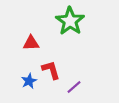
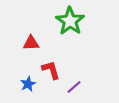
blue star: moved 1 px left, 3 px down
